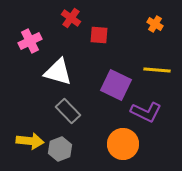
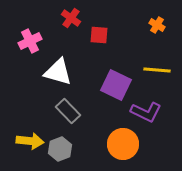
orange cross: moved 2 px right, 1 px down
